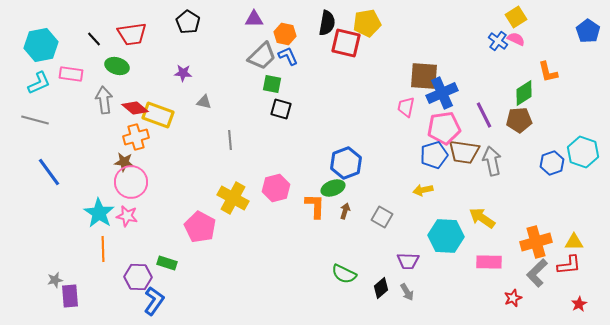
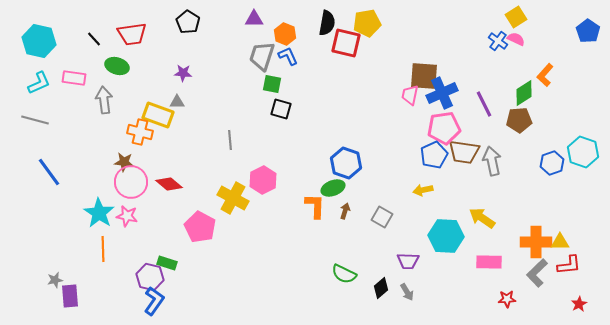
orange hexagon at (285, 34): rotated 10 degrees clockwise
cyan hexagon at (41, 45): moved 2 px left, 4 px up; rotated 24 degrees clockwise
gray trapezoid at (262, 56): rotated 152 degrees clockwise
orange L-shape at (548, 72): moved 3 px left, 3 px down; rotated 55 degrees clockwise
pink rectangle at (71, 74): moved 3 px right, 4 px down
gray triangle at (204, 102): moved 27 px left; rotated 14 degrees counterclockwise
pink trapezoid at (406, 107): moved 4 px right, 12 px up
red diamond at (135, 108): moved 34 px right, 76 px down
purple line at (484, 115): moved 11 px up
orange cross at (136, 137): moved 4 px right, 5 px up; rotated 30 degrees clockwise
blue pentagon at (434, 155): rotated 8 degrees counterclockwise
blue hexagon at (346, 163): rotated 20 degrees counterclockwise
pink hexagon at (276, 188): moved 13 px left, 8 px up; rotated 12 degrees counterclockwise
orange cross at (536, 242): rotated 16 degrees clockwise
yellow triangle at (574, 242): moved 14 px left
purple hexagon at (138, 277): moved 12 px right; rotated 12 degrees clockwise
red star at (513, 298): moved 6 px left, 1 px down; rotated 18 degrees clockwise
